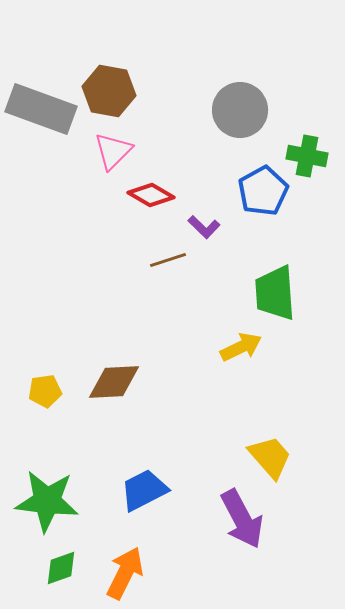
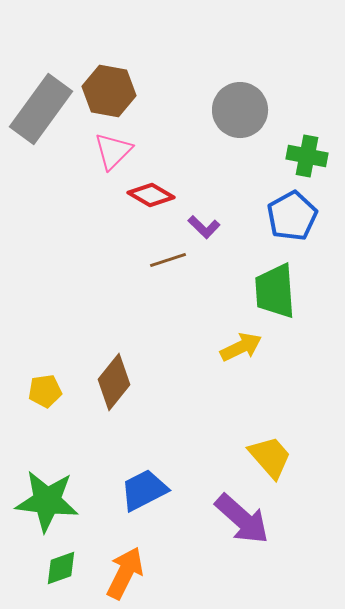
gray rectangle: rotated 74 degrees counterclockwise
blue pentagon: moved 29 px right, 25 px down
green trapezoid: moved 2 px up
brown diamond: rotated 48 degrees counterclockwise
purple arrow: rotated 20 degrees counterclockwise
